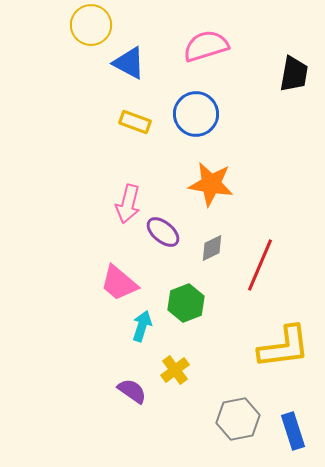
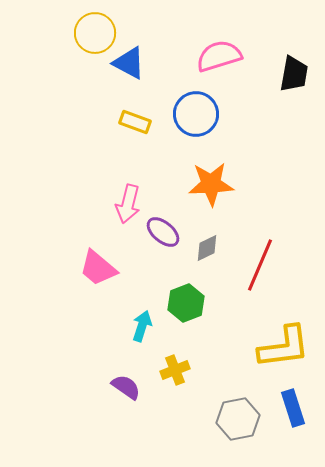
yellow circle: moved 4 px right, 8 px down
pink semicircle: moved 13 px right, 10 px down
orange star: rotated 12 degrees counterclockwise
gray diamond: moved 5 px left
pink trapezoid: moved 21 px left, 15 px up
yellow cross: rotated 16 degrees clockwise
purple semicircle: moved 6 px left, 4 px up
blue rectangle: moved 23 px up
